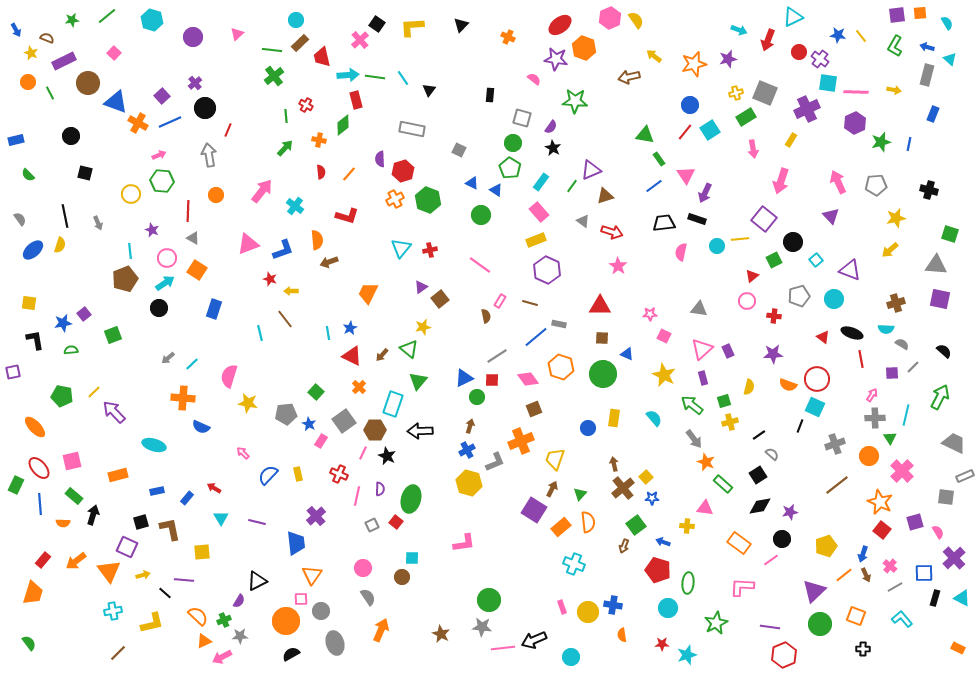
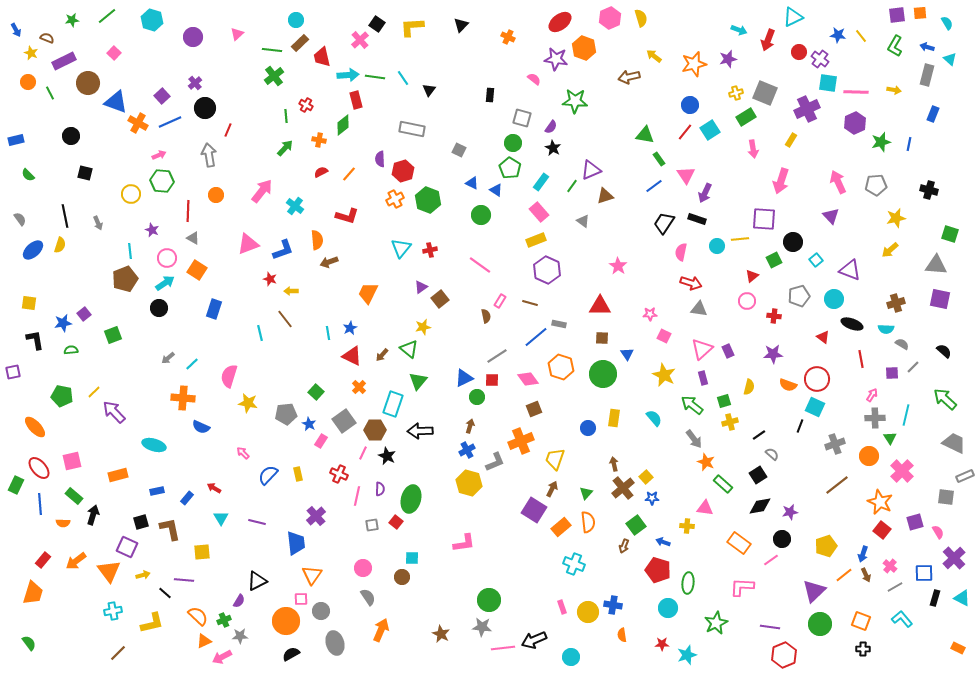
yellow semicircle at (636, 20): moved 5 px right, 2 px up; rotated 18 degrees clockwise
red ellipse at (560, 25): moved 3 px up
red semicircle at (321, 172): rotated 112 degrees counterclockwise
purple square at (764, 219): rotated 35 degrees counterclockwise
black trapezoid at (664, 223): rotated 50 degrees counterclockwise
red arrow at (612, 232): moved 79 px right, 51 px down
black ellipse at (852, 333): moved 9 px up
blue triangle at (627, 354): rotated 32 degrees clockwise
green arrow at (940, 397): moved 5 px right, 2 px down; rotated 75 degrees counterclockwise
green triangle at (580, 494): moved 6 px right, 1 px up
gray square at (372, 525): rotated 16 degrees clockwise
orange square at (856, 616): moved 5 px right, 5 px down
